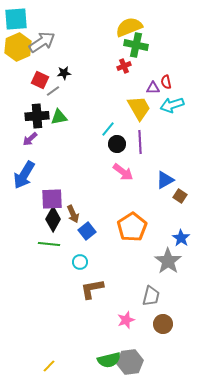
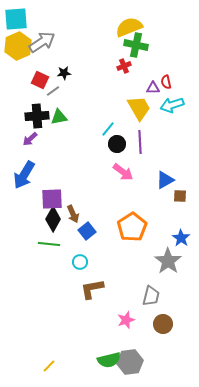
yellow hexagon: moved 1 px up
brown square: rotated 32 degrees counterclockwise
